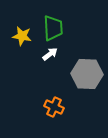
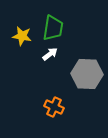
green trapezoid: rotated 12 degrees clockwise
